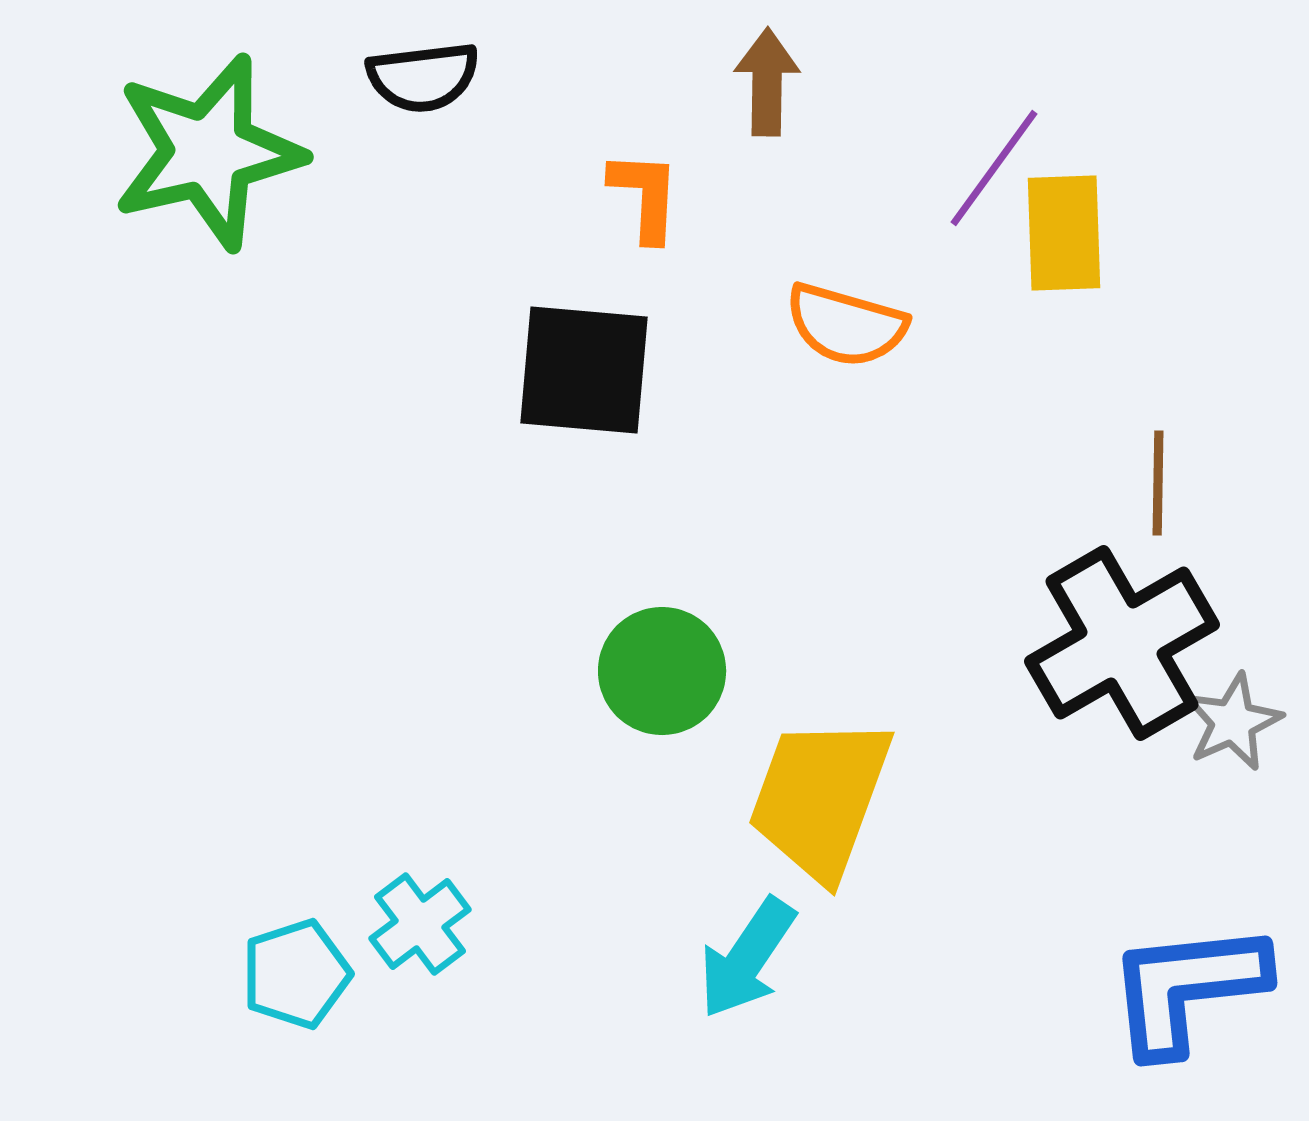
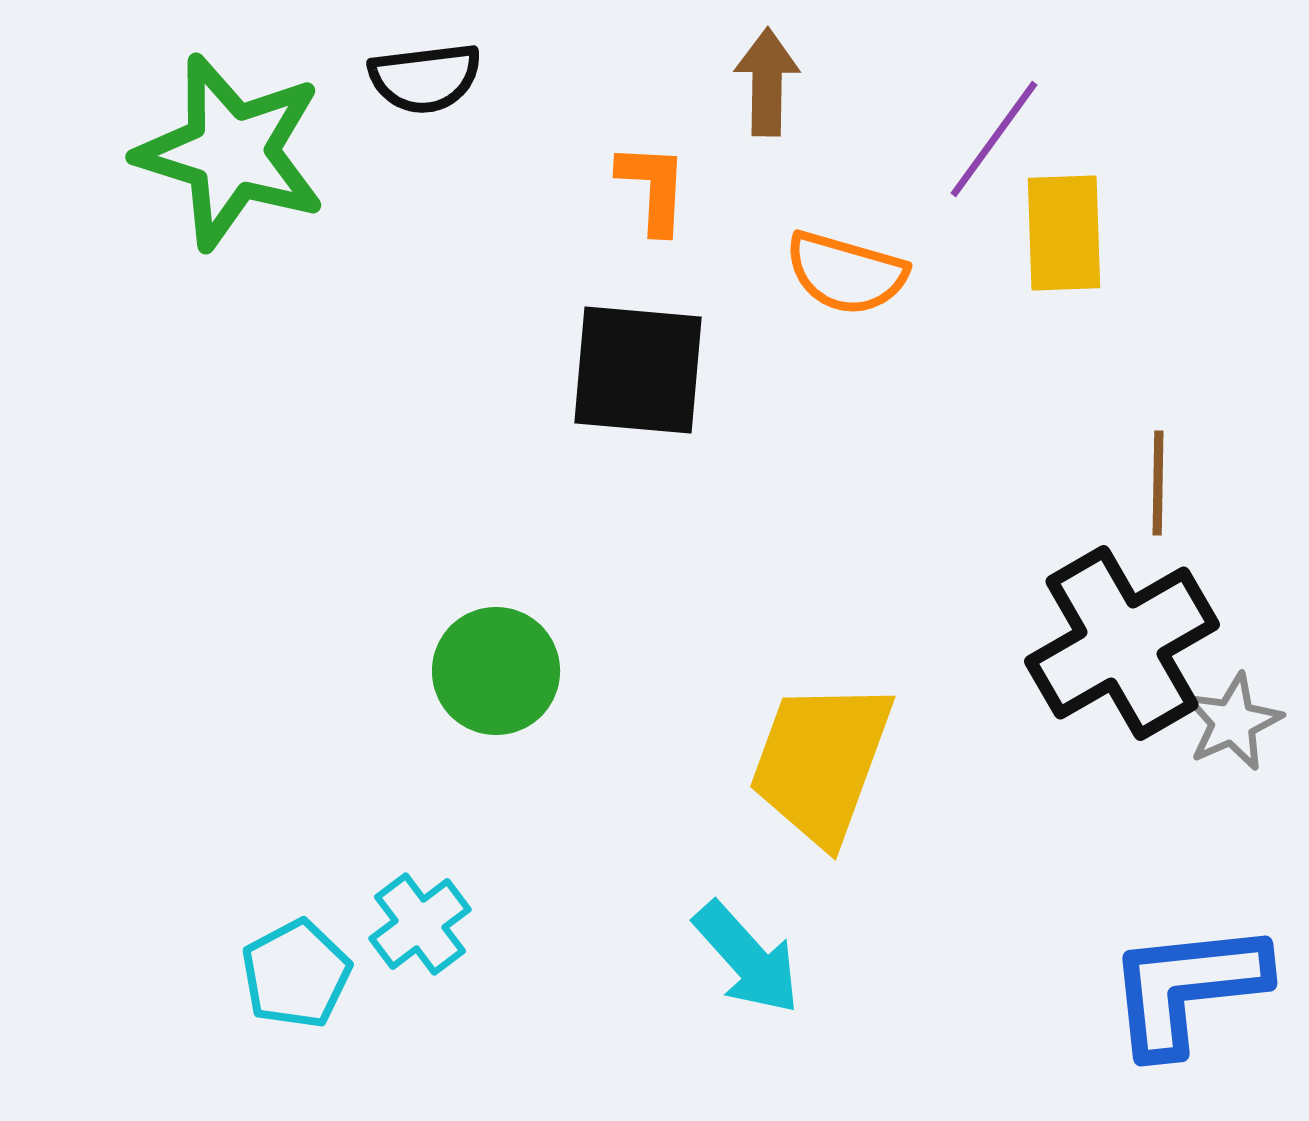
black semicircle: moved 2 px right, 1 px down
green star: moved 23 px right; rotated 30 degrees clockwise
purple line: moved 29 px up
orange L-shape: moved 8 px right, 8 px up
orange semicircle: moved 52 px up
black square: moved 54 px right
green circle: moved 166 px left
yellow trapezoid: moved 1 px right, 36 px up
cyan arrow: rotated 76 degrees counterclockwise
cyan pentagon: rotated 10 degrees counterclockwise
